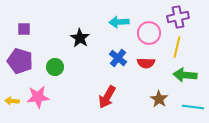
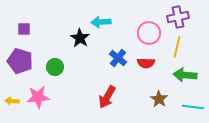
cyan arrow: moved 18 px left
